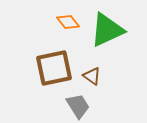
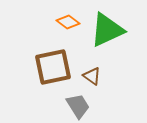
orange diamond: rotated 15 degrees counterclockwise
brown square: moved 1 px left, 1 px up
